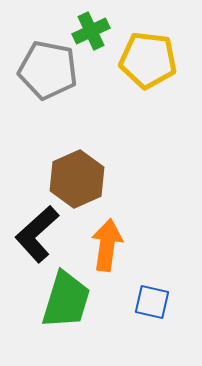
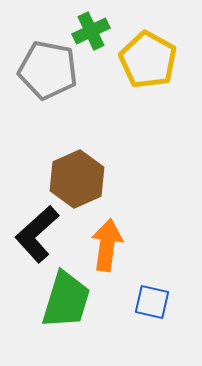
yellow pentagon: rotated 22 degrees clockwise
